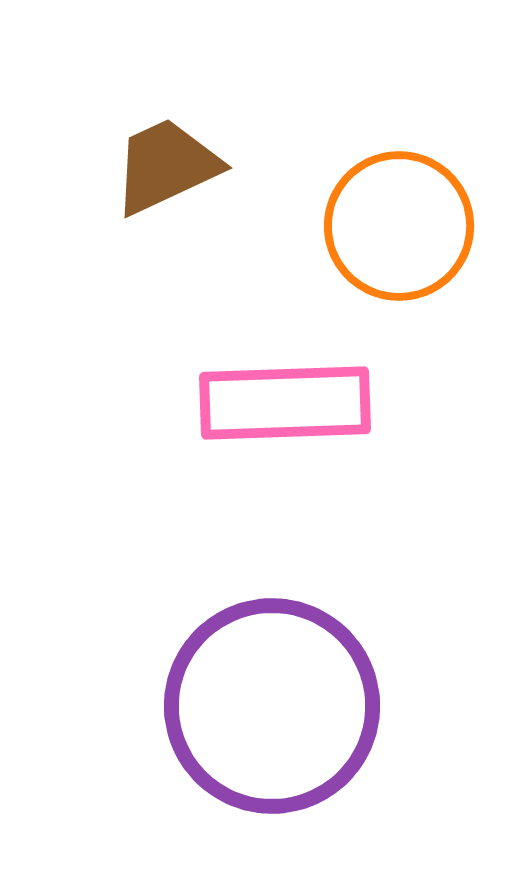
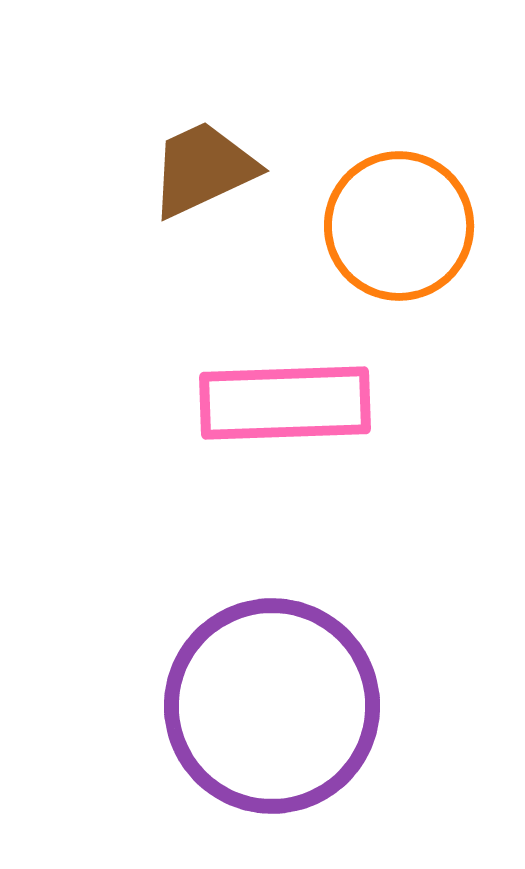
brown trapezoid: moved 37 px right, 3 px down
